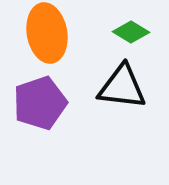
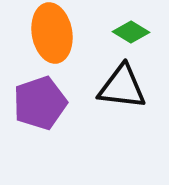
orange ellipse: moved 5 px right
